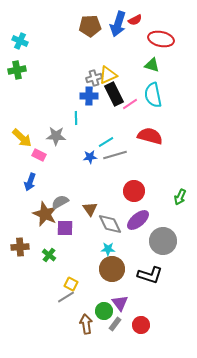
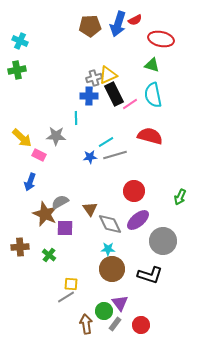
yellow square at (71, 284): rotated 24 degrees counterclockwise
